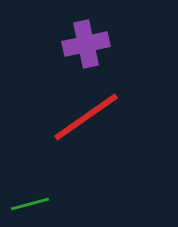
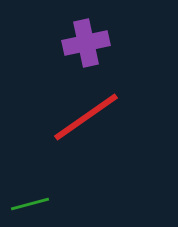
purple cross: moved 1 px up
